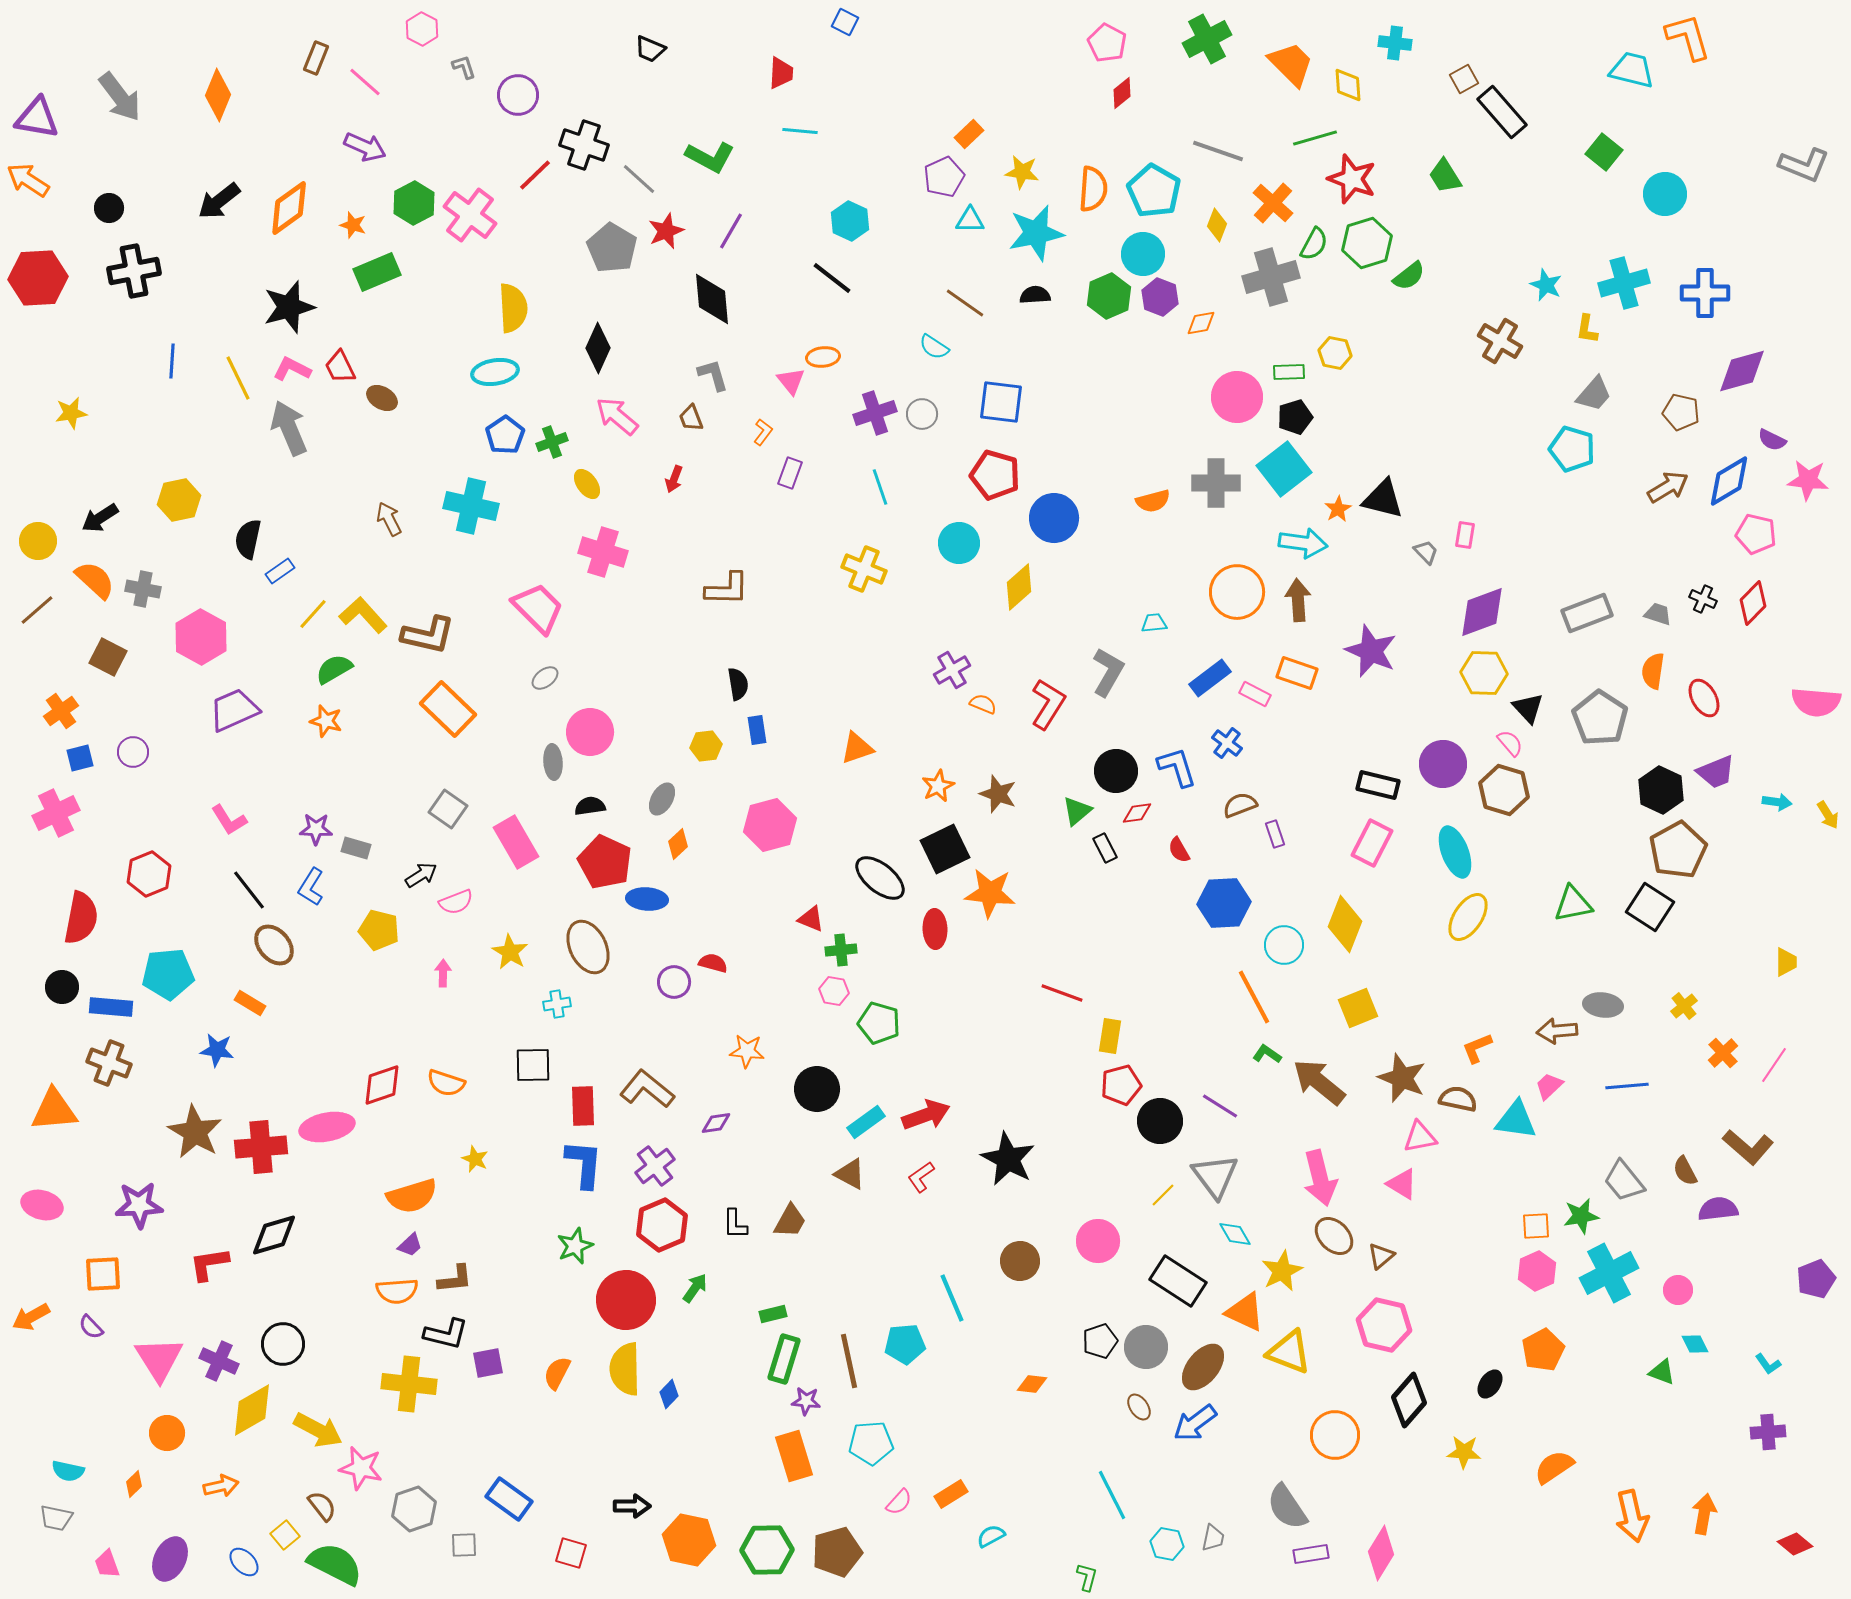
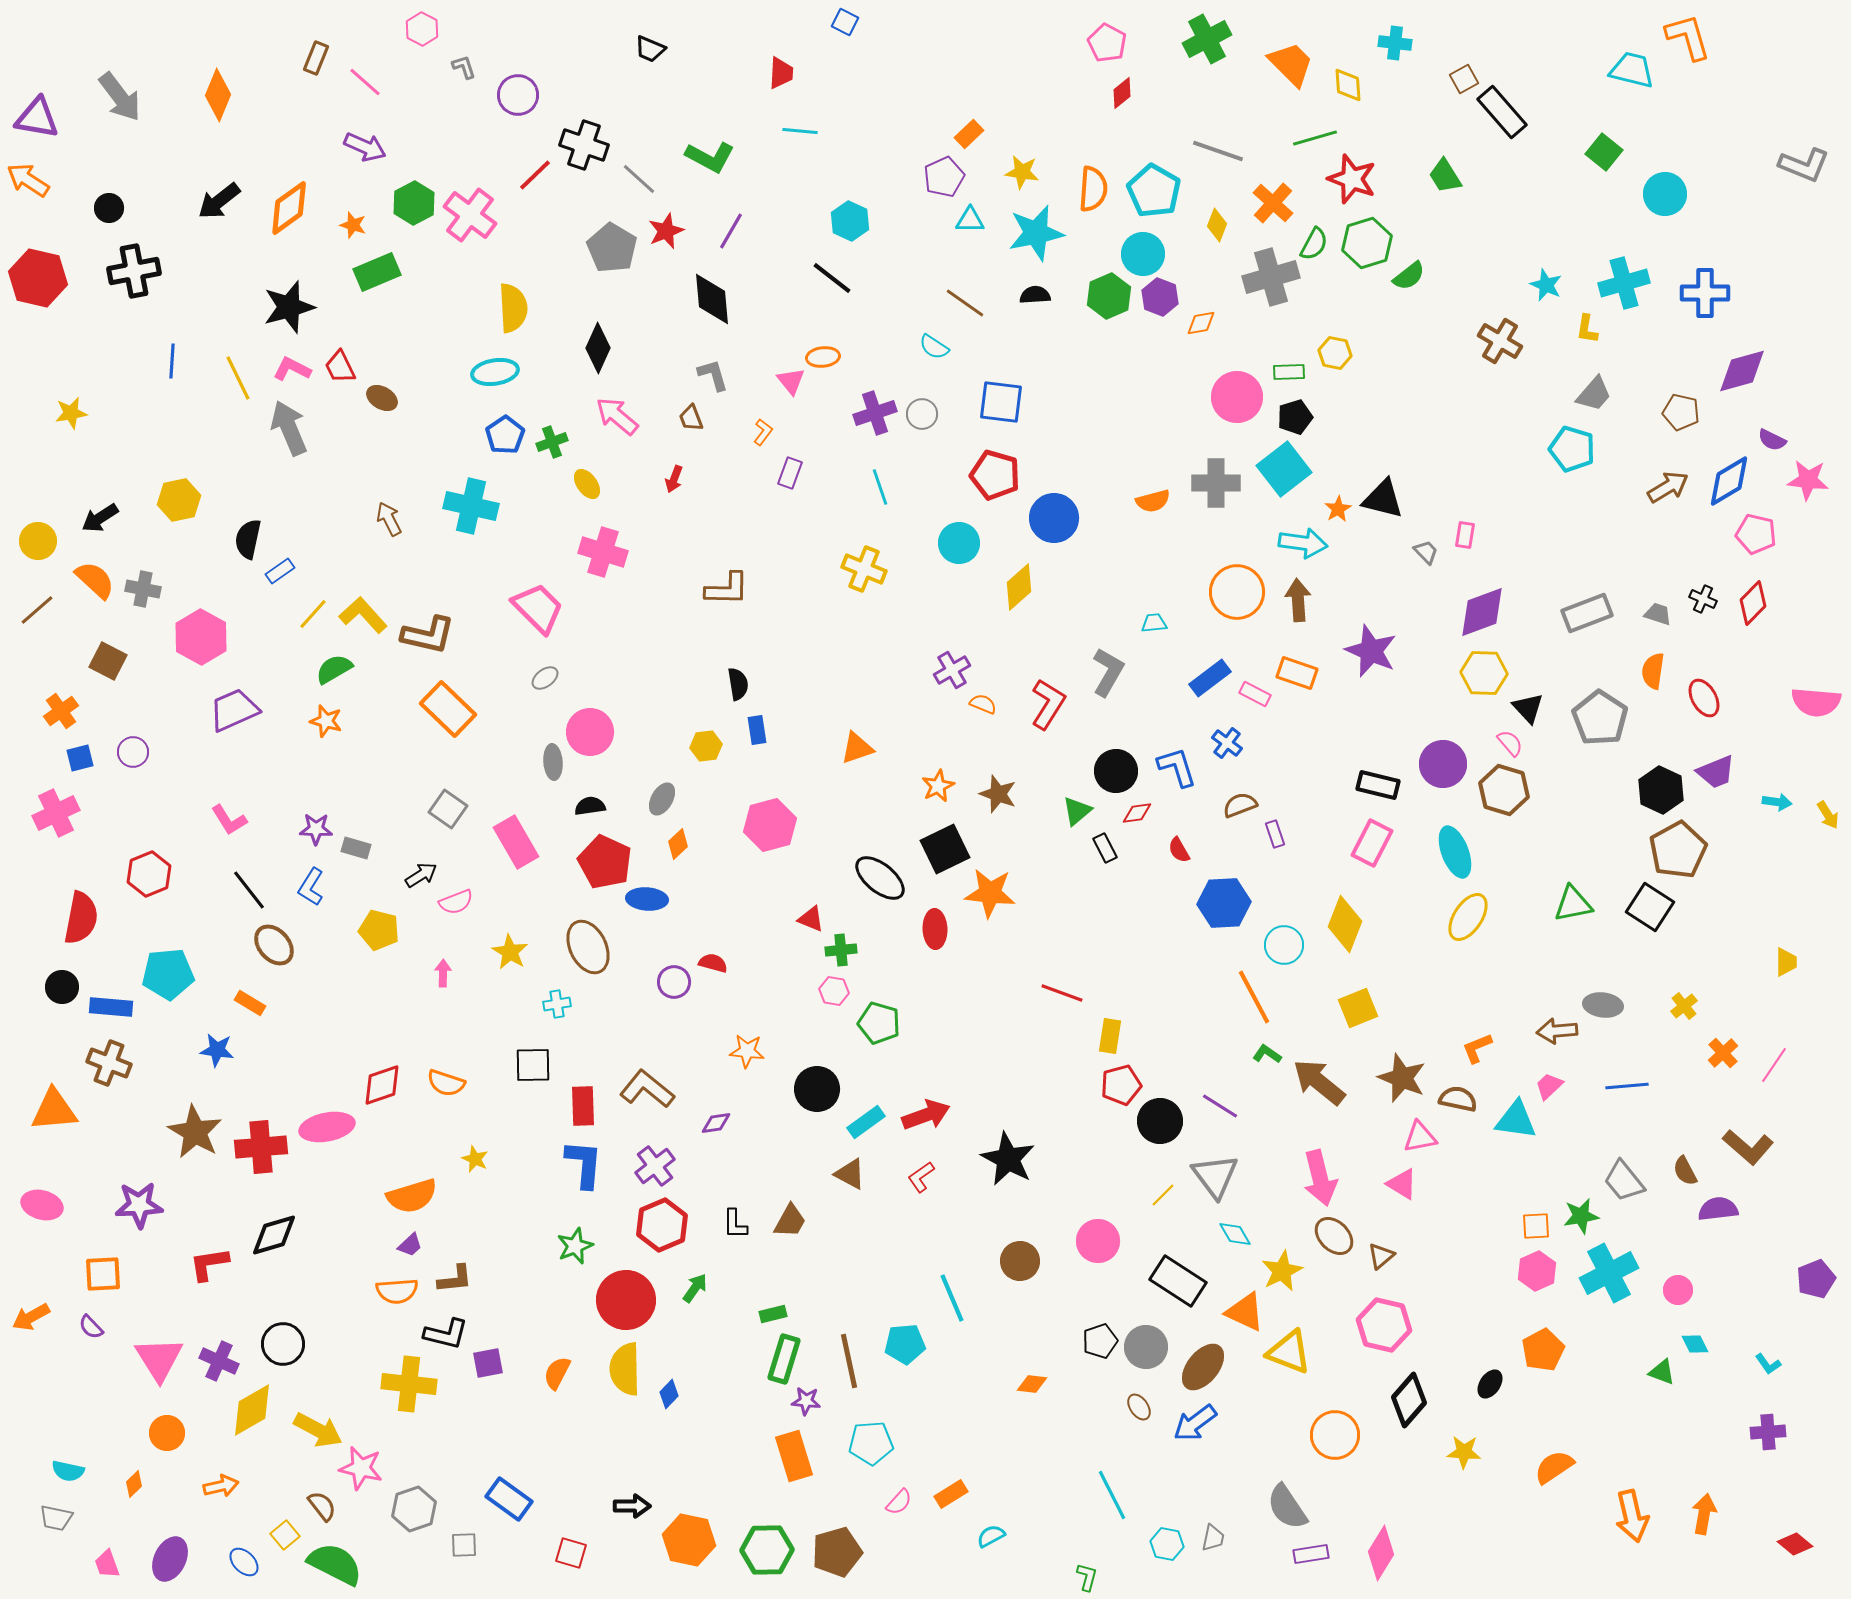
red hexagon at (38, 278): rotated 16 degrees clockwise
brown square at (108, 657): moved 4 px down
